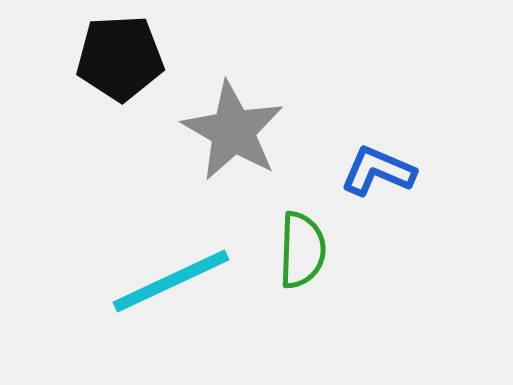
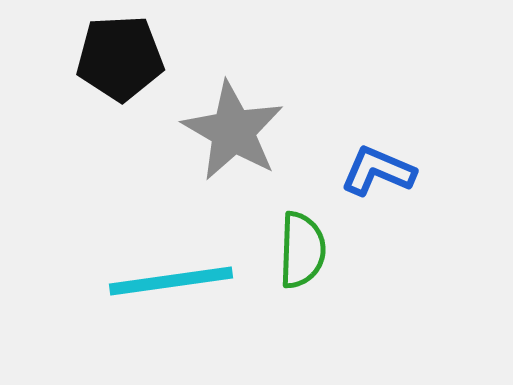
cyan line: rotated 17 degrees clockwise
